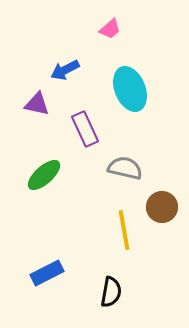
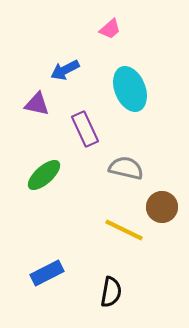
gray semicircle: moved 1 px right
yellow line: rotated 54 degrees counterclockwise
